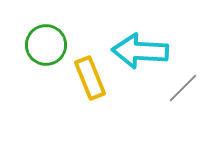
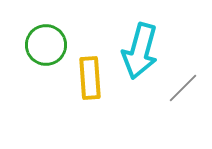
cyan arrow: rotated 78 degrees counterclockwise
yellow rectangle: rotated 18 degrees clockwise
